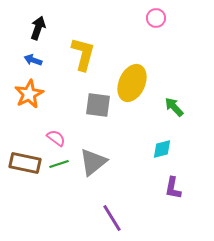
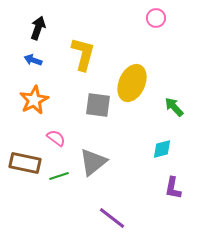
orange star: moved 5 px right, 6 px down
green line: moved 12 px down
purple line: rotated 20 degrees counterclockwise
